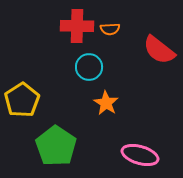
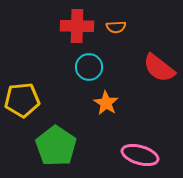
orange semicircle: moved 6 px right, 2 px up
red semicircle: moved 18 px down
yellow pentagon: rotated 28 degrees clockwise
